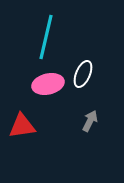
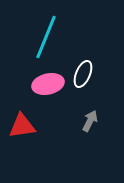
cyan line: rotated 9 degrees clockwise
